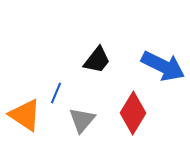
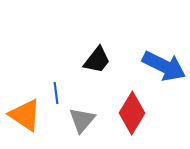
blue arrow: moved 1 px right
blue line: rotated 30 degrees counterclockwise
red diamond: moved 1 px left
